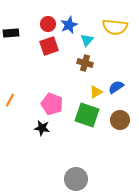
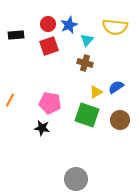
black rectangle: moved 5 px right, 2 px down
pink pentagon: moved 2 px left, 1 px up; rotated 10 degrees counterclockwise
